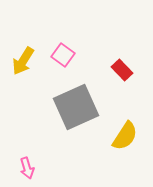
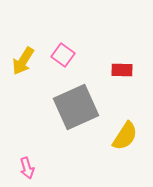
red rectangle: rotated 45 degrees counterclockwise
